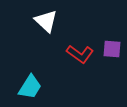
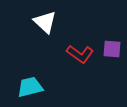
white triangle: moved 1 px left, 1 px down
cyan trapezoid: rotated 136 degrees counterclockwise
